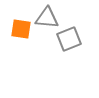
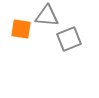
gray triangle: moved 2 px up
